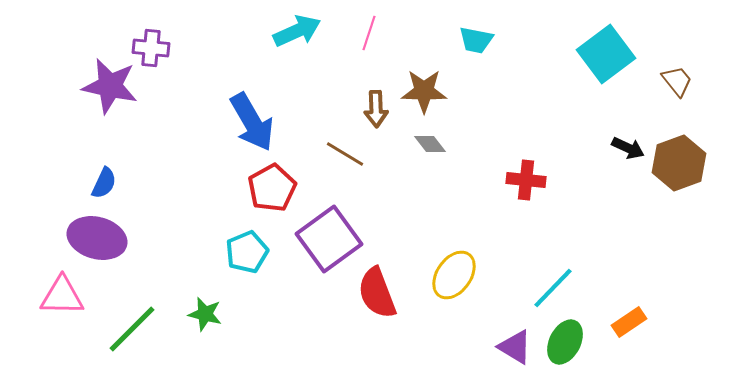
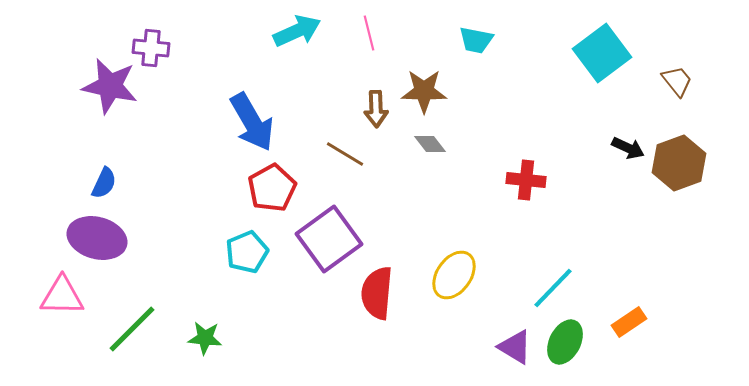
pink line: rotated 32 degrees counterclockwise
cyan square: moved 4 px left, 1 px up
red semicircle: rotated 26 degrees clockwise
green star: moved 24 px down; rotated 8 degrees counterclockwise
